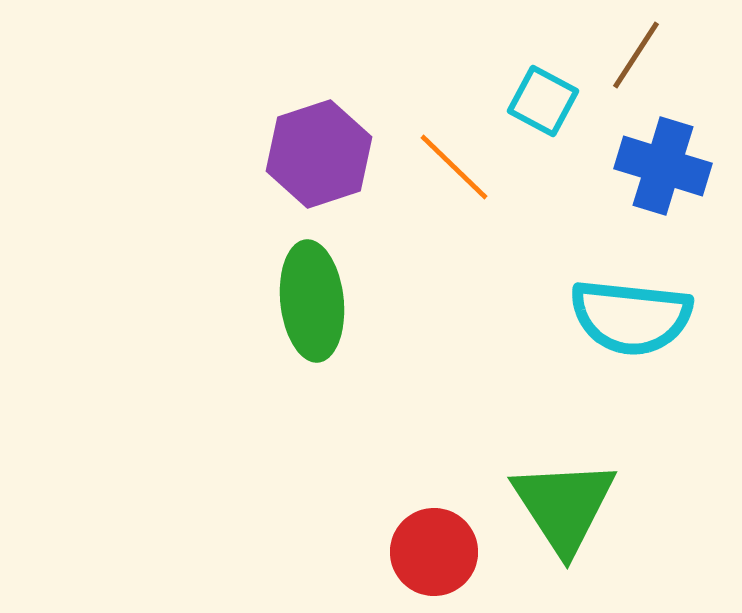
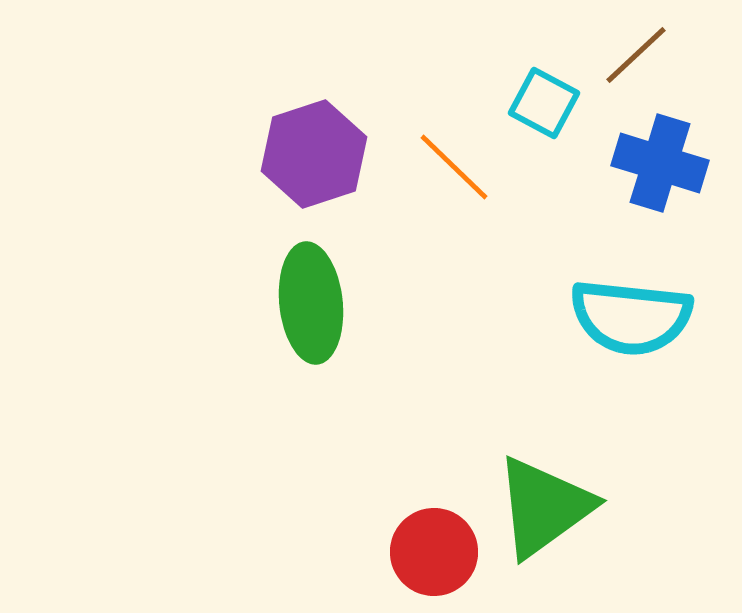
brown line: rotated 14 degrees clockwise
cyan square: moved 1 px right, 2 px down
purple hexagon: moved 5 px left
blue cross: moved 3 px left, 3 px up
green ellipse: moved 1 px left, 2 px down
green triangle: moved 20 px left, 1 px down; rotated 27 degrees clockwise
